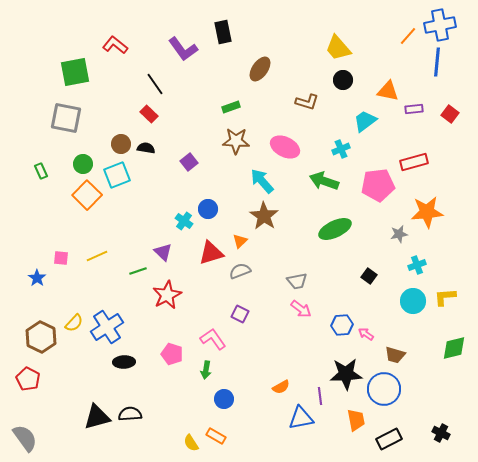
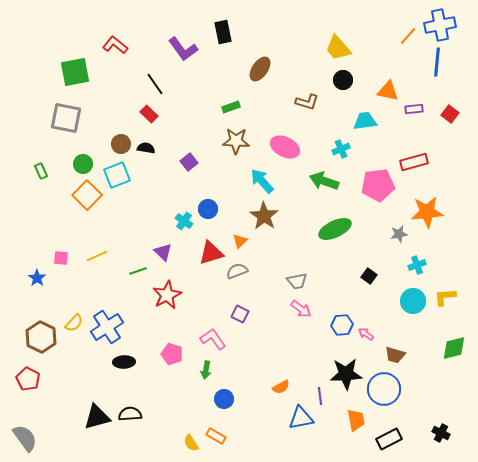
cyan trapezoid at (365, 121): rotated 30 degrees clockwise
gray semicircle at (240, 271): moved 3 px left
